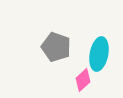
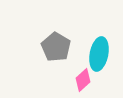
gray pentagon: rotated 12 degrees clockwise
